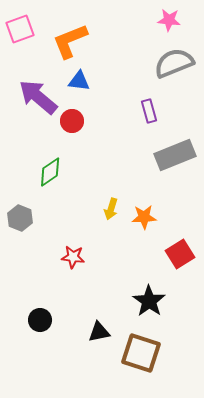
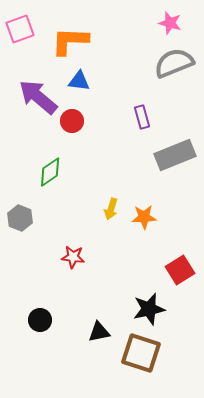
pink star: moved 1 px right, 3 px down; rotated 10 degrees clockwise
orange L-shape: rotated 24 degrees clockwise
purple rectangle: moved 7 px left, 6 px down
red square: moved 16 px down
black star: moved 8 px down; rotated 24 degrees clockwise
